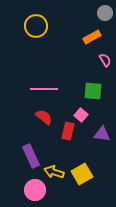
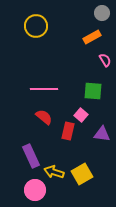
gray circle: moved 3 px left
